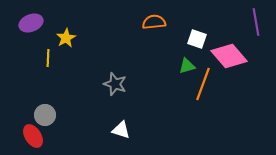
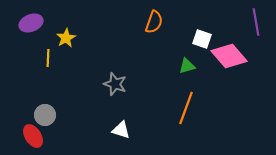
orange semicircle: rotated 115 degrees clockwise
white square: moved 5 px right
orange line: moved 17 px left, 24 px down
